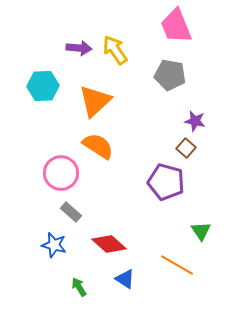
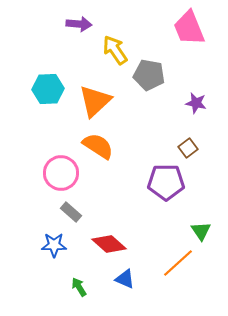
pink trapezoid: moved 13 px right, 2 px down
purple arrow: moved 24 px up
gray pentagon: moved 21 px left
cyan hexagon: moved 5 px right, 3 px down
purple star: moved 1 px right, 18 px up
brown square: moved 2 px right; rotated 12 degrees clockwise
purple pentagon: rotated 15 degrees counterclockwise
blue star: rotated 15 degrees counterclockwise
orange line: moved 1 px right, 2 px up; rotated 72 degrees counterclockwise
blue triangle: rotated 10 degrees counterclockwise
